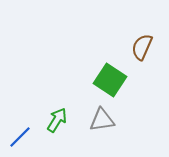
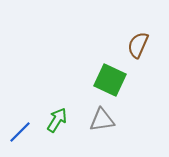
brown semicircle: moved 4 px left, 2 px up
green square: rotated 8 degrees counterclockwise
blue line: moved 5 px up
